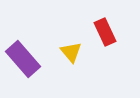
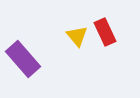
yellow triangle: moved 6 px right, 16 px up
